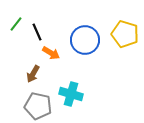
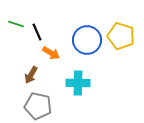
green line: rotated 70 degrees clockwise
yellow pentagon: moved 4 px left, 2 px down
blue circle: moved 2 px right
brown arrow: moved 2 px left, 1 px down
cyan cross: moved 7 px right, 11 px up; rotated 15 degrees counterclockwise
